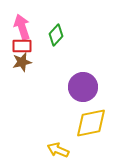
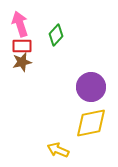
pink arrow: moved 2 px left, 3 px up
purple circle: moved 8 px right
